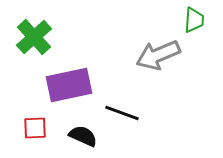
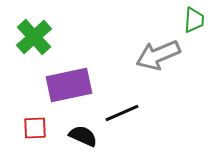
black line: rotated 44 degrees counterclockwise
